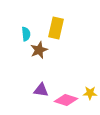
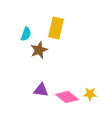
cyan semicircle: rotated 24 degrees clockwise
yellow star: moved 1 px down
pink diamond: moved 1 px right, 3 px up; rotated 20 degrees clockwise
